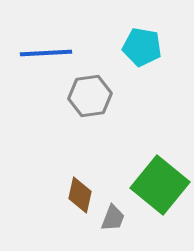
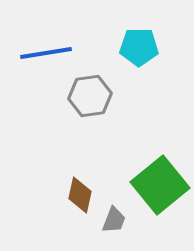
cyan pentagon: moved 3 px left; rotated 9 degrees counterclockwise
blue line: rotated 6 degrees counterclockwise
green square: rotated 12 degrees clockwise
gray trapezoid: moved 1 px right, 2 px down
